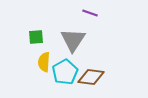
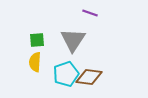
green square: moved 1 px right, 3 px down
yellow semicircle: moved 9 px left
cyan pentagon: moved 1 px right, 2 px down; rotated 10 degrees clockwise
brown diamond: moved 2 px left
